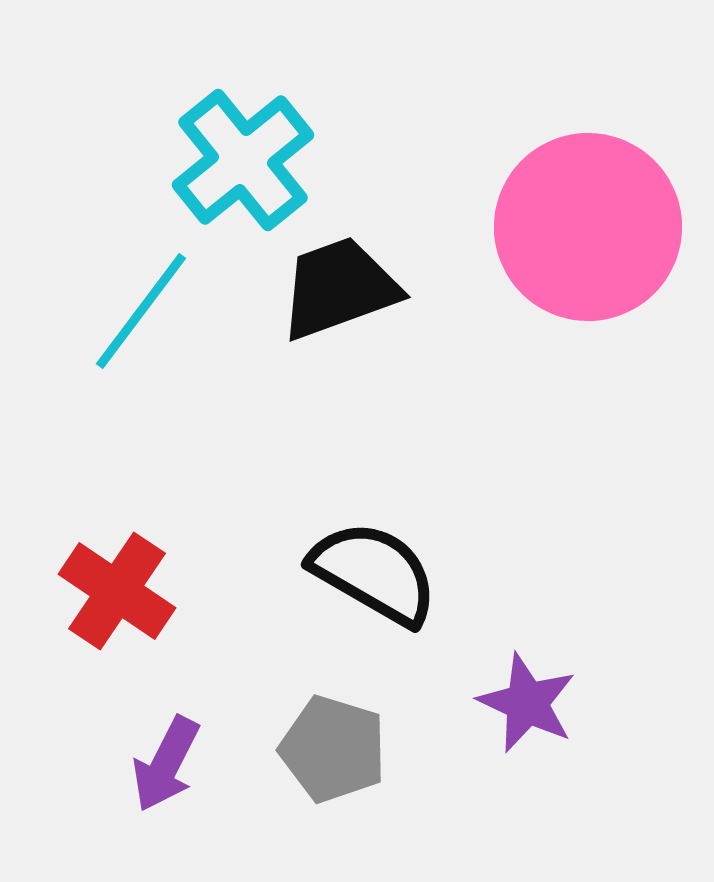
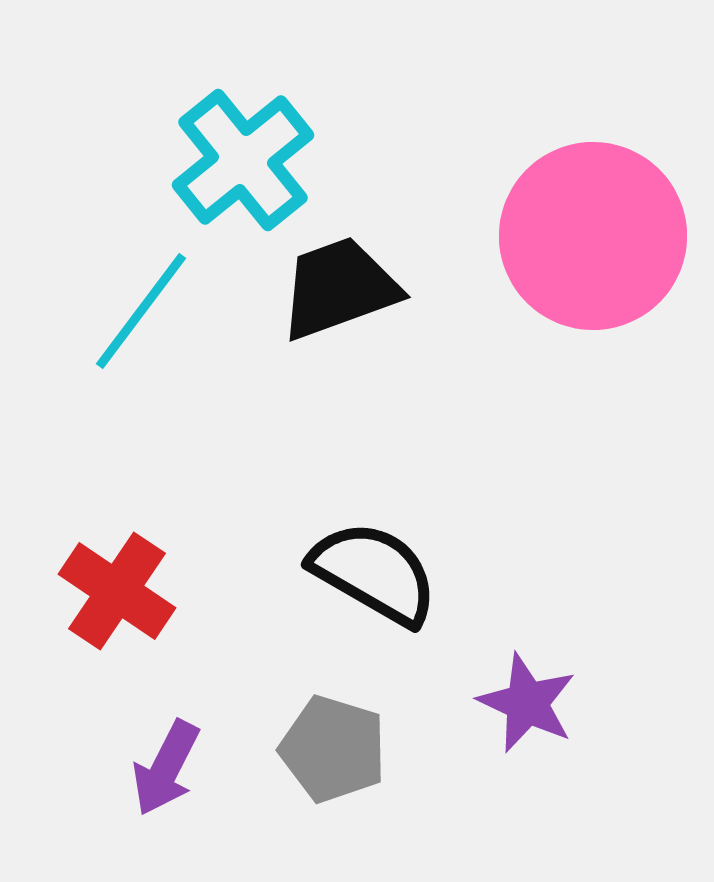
pink circle: moved 5 px right, 9 px down
purple arrow: moved 4 px down
